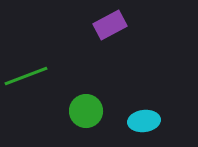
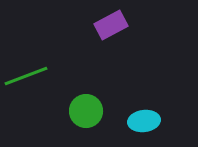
purple rectangle: moved 1 px right
